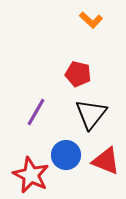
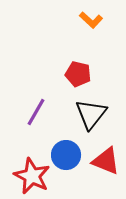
red star: moved 1 px right, 1 px down
